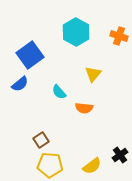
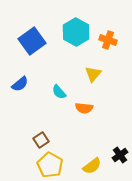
orange cross: moved 11 px left, 4 px down
blue square: moved 2 px right, 14 px up
yellow pentagon: rotated 25 degrees clockwise
